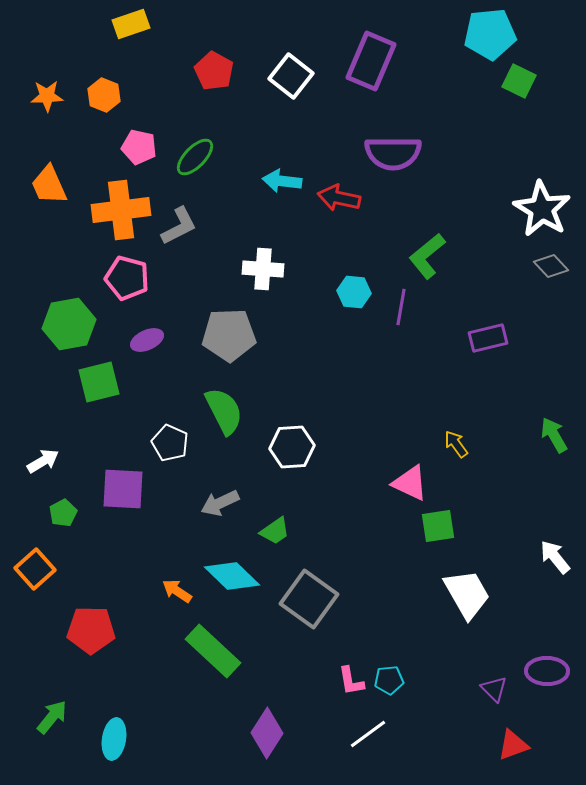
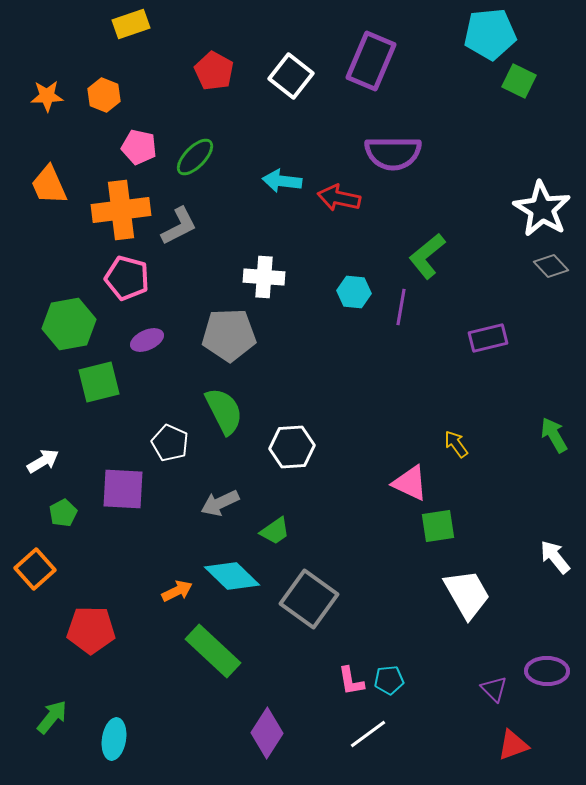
white cross at (263, 269): moved 1 px right, 8 px down
orange arrow at (177, 591): rotated 120 degrees clockwise
